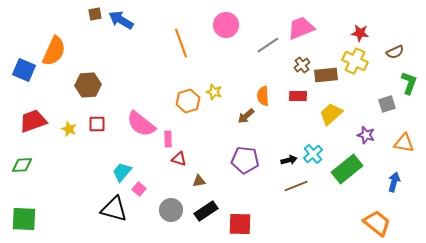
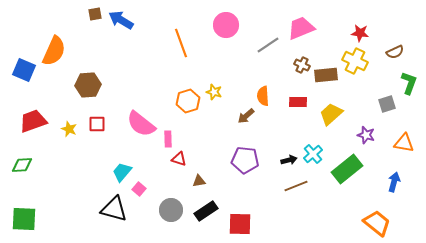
brown cross at (302, 65): rotated 28 degrees counterclockwise
red rectangle at (298, 96): moved 6 px down
